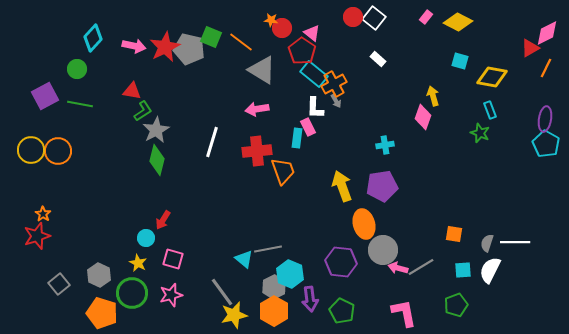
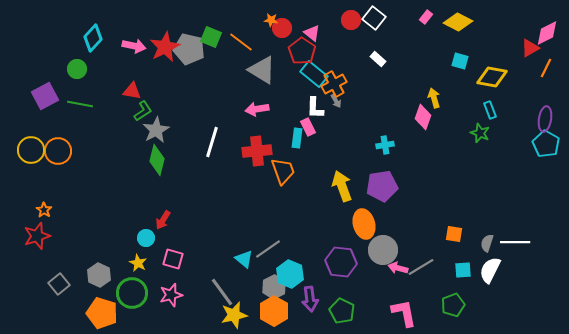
red circle at (353, 17): moved 2 px left, 3 px down
yellow arrow at (433, 96): moved 1 px right, 2 px down
orange star at (43, 214): moved 1 px right, 4 px up
gray line at (268, 249): rotated 24 degrees counterclockwise
green pentagon at (456, 305): moved 3 px left
